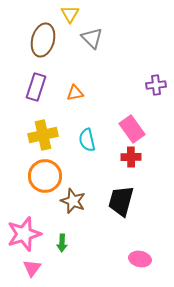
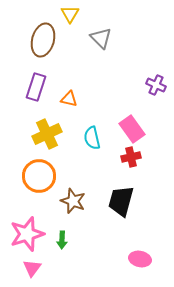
gray triangle: moved 9 px right
purple cross: rotated 30 degrees clockwise
orange triangle: moved 6 px left, 6 px down; rotated 24 degrees clockwise
yellow cross: moved 4 px right, 1 px up; rotated 12 degrees counterclockwise
cyan semicircle: moved 5 px right, 2 px up
red cross: rotated 12 degrees counterclockwise
orange circle: moved 6 px left
pink star: moved 3 px right
green arrow: moved 3 px up
